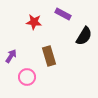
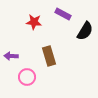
black semicircle: moved 1 px right, 5 px up
purple arrow: rotated 120 degrees counterclockwise
